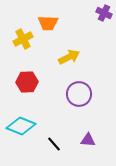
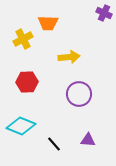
yellow arrow: rotated 20 degrees clockwise
